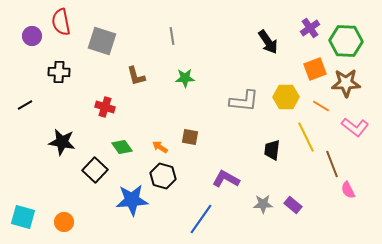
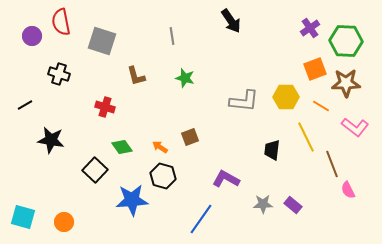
black arrow: moved 37 px left, 21 px up
black cross: moved 2 px down; rotated 15 degrees clockwise
green star: rotated 18 degrees clockwise
brown square: rotated 30 degrees counterclockwise
black star: moved 11 px left, 2 px up
